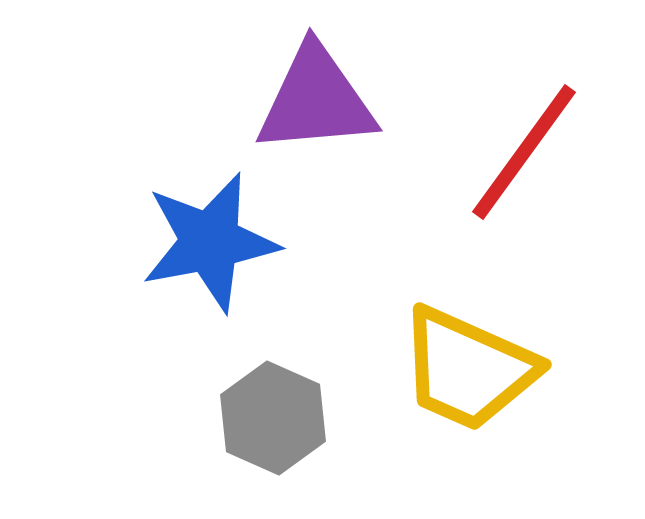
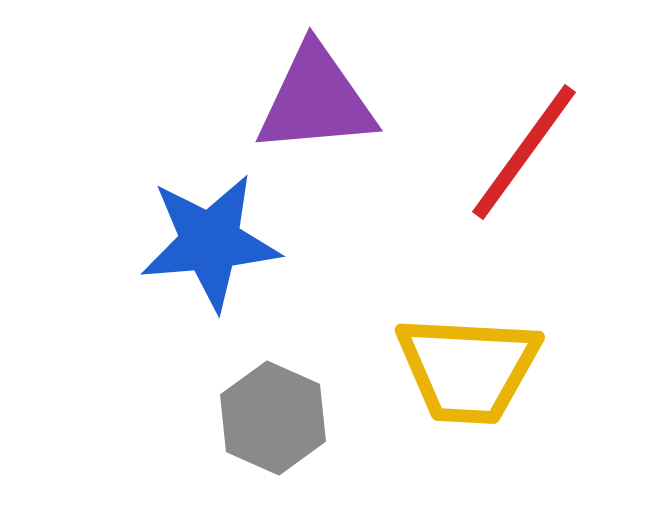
blue star: rotated 6 degrees clockwise
yellow trapezoid: rotated 21 degrees counterclockwise
